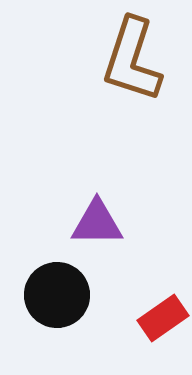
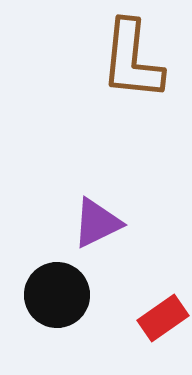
brown L-shape: rotated 12 degrees counterclockwise
purple triangle: rotated 26 degrees counterclockwise
